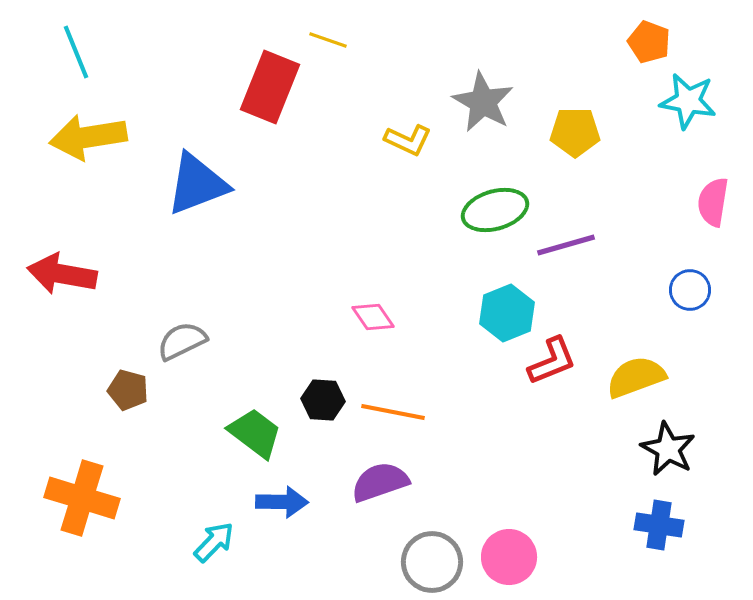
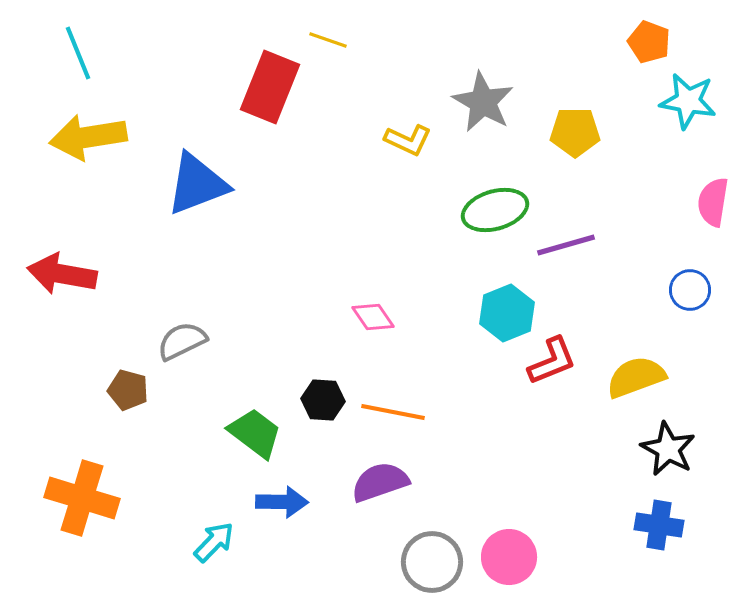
cyan line: moved 2 px right, 1 px down
